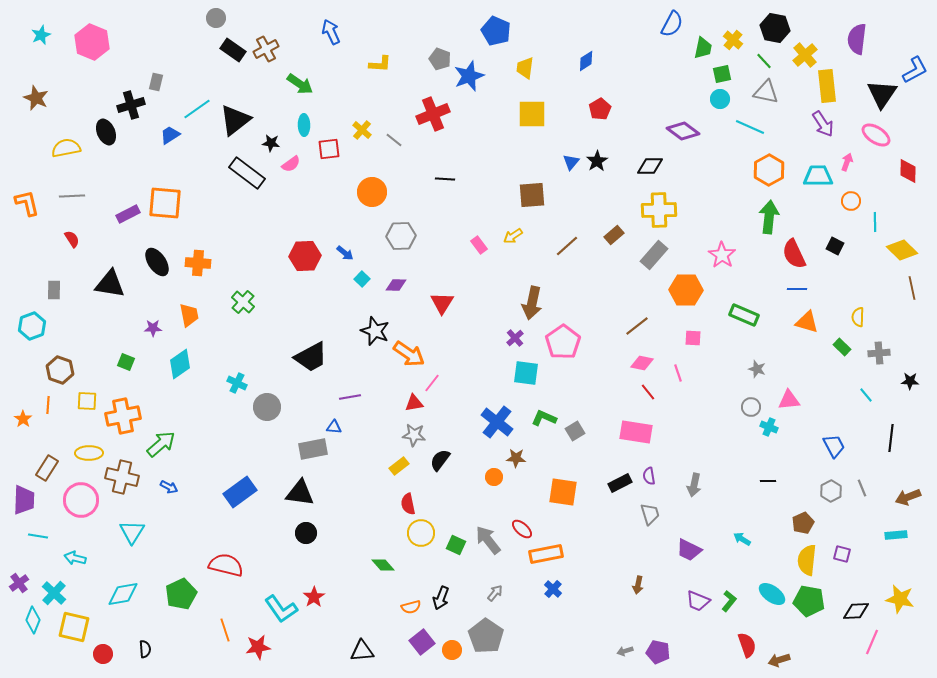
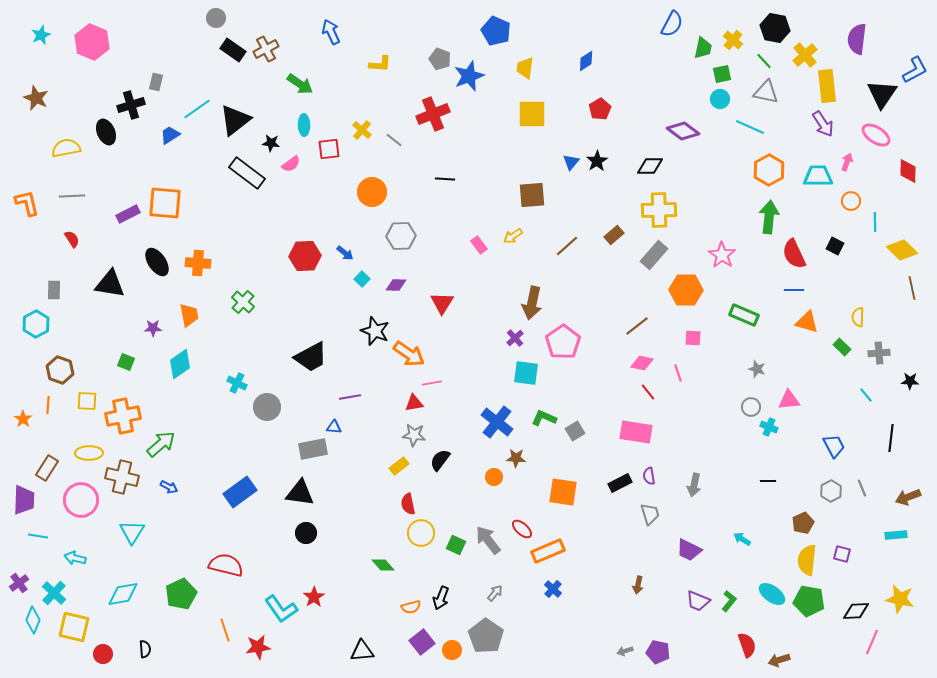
blue line at (797, 289): moved 3 px left, 1 px down
cyan hexagon at (32, 326): moved 4 px right, 2 px up; rotated 8 degrees counterclockwise
pink line at (432, 383): rotated 42 degrees clockwise
orange rectangle at (546, 554): moved 2 px right, 3 px up; rotated 12 degrees counterclockwise
